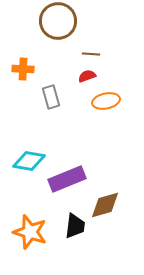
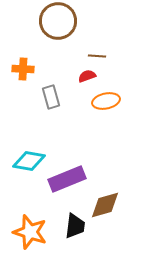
brown line: moved 6 px right, 2 px down
